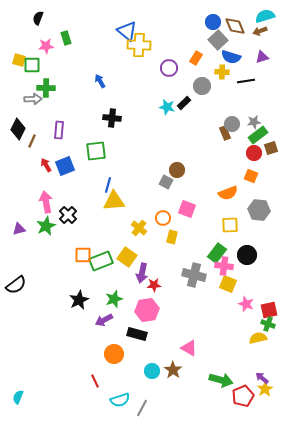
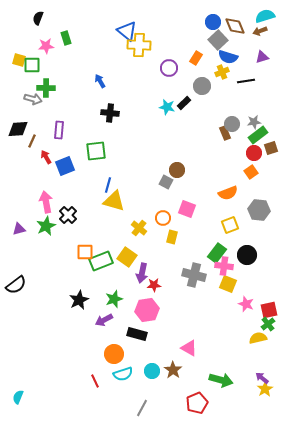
blue semicircle at (231, 57): moved 3 px left
yellow cross at (222, 72): rotated 24 degrees counterclockwise
gray arrow at (33, 99): rotated 18 degrees clockwise
black cross at (112, 118): moved 2 px left, 5 px up
black diamond at (18, 129): rotated 60 degrees clockwise
red arrow at (46, 165): moved 8 px up
orange square at (251, 176): moved 4 px up; rotated 32 degrees clockwise
yellow triangle at (114, 201): rotated 20 degrees clockwise
yellow square at (230, 225): rotated 18 degrees counterclockwise
orange square at (83, 255): moved 2 px right, 3 px up
green cross at (268, 324): rotated 32 degrees clockwise
red pentagon at (243, 396): moved 46 px left, 7 px down
cyan semicircle at (120, 400): moved 3 px right, 26 px up
